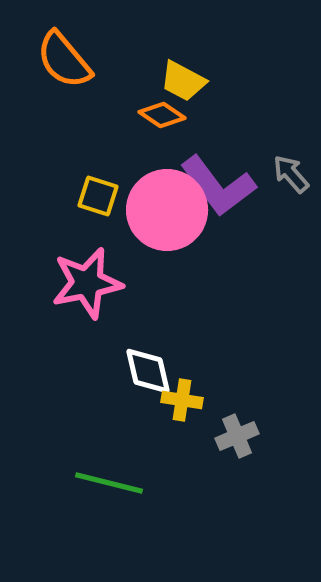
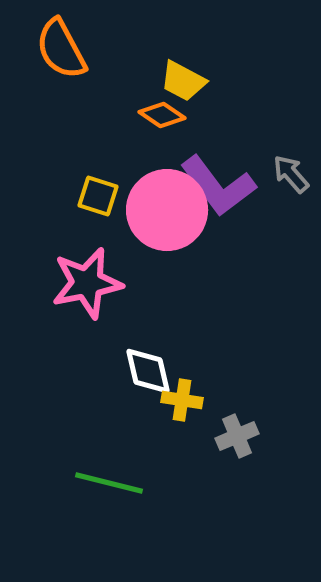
orange semicircle: moved 3 px left, 11 px up; rotated 12 degrees clockwise
